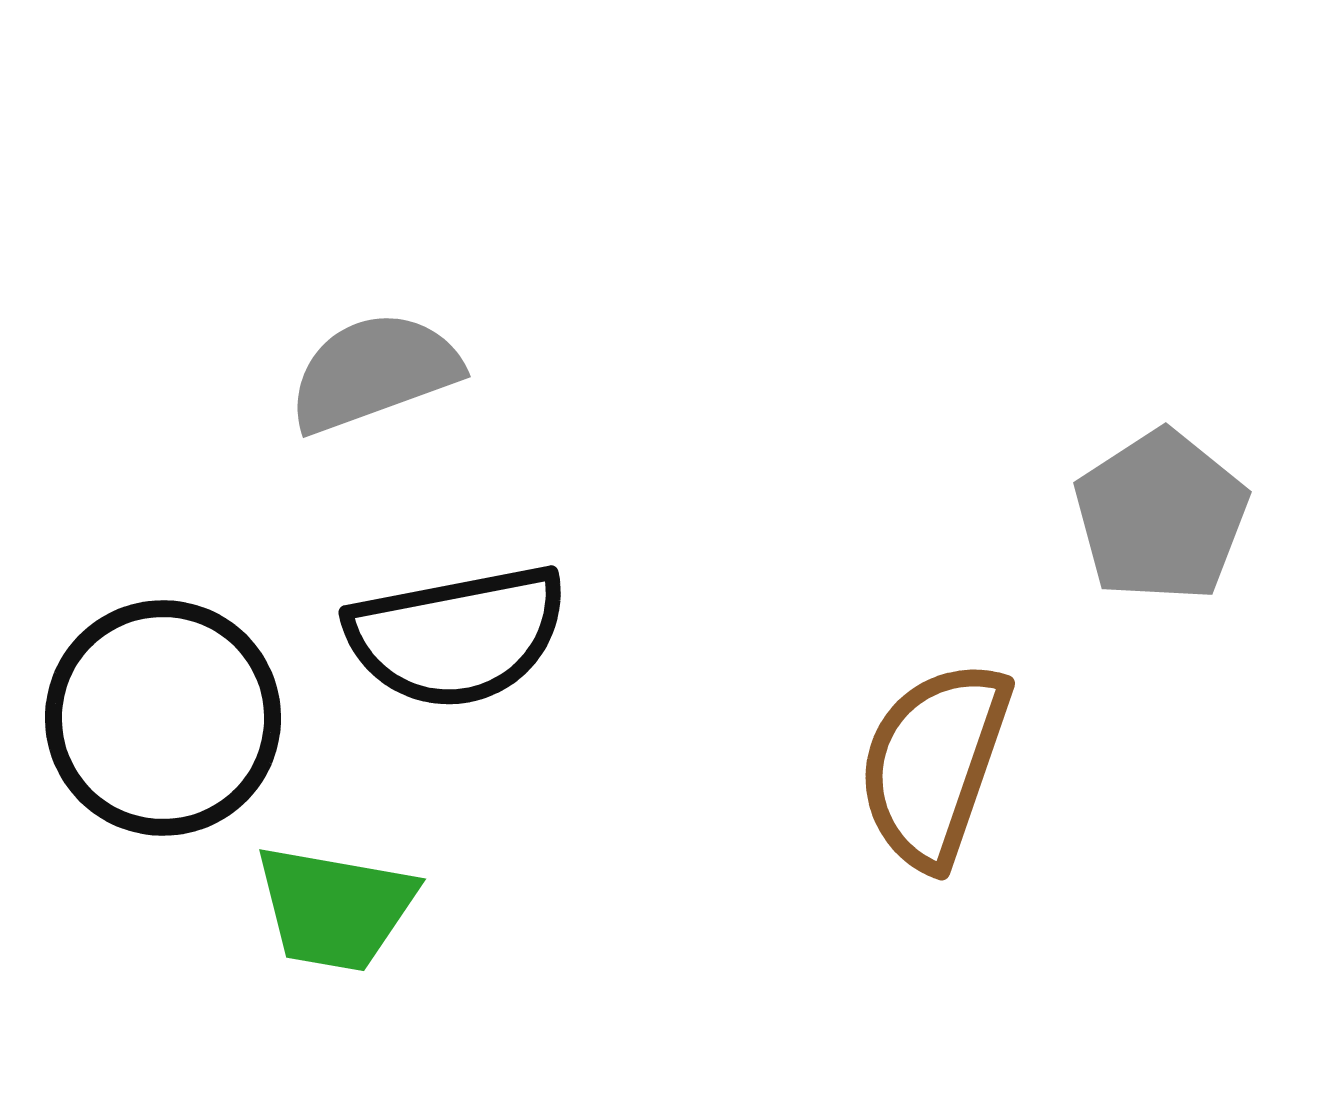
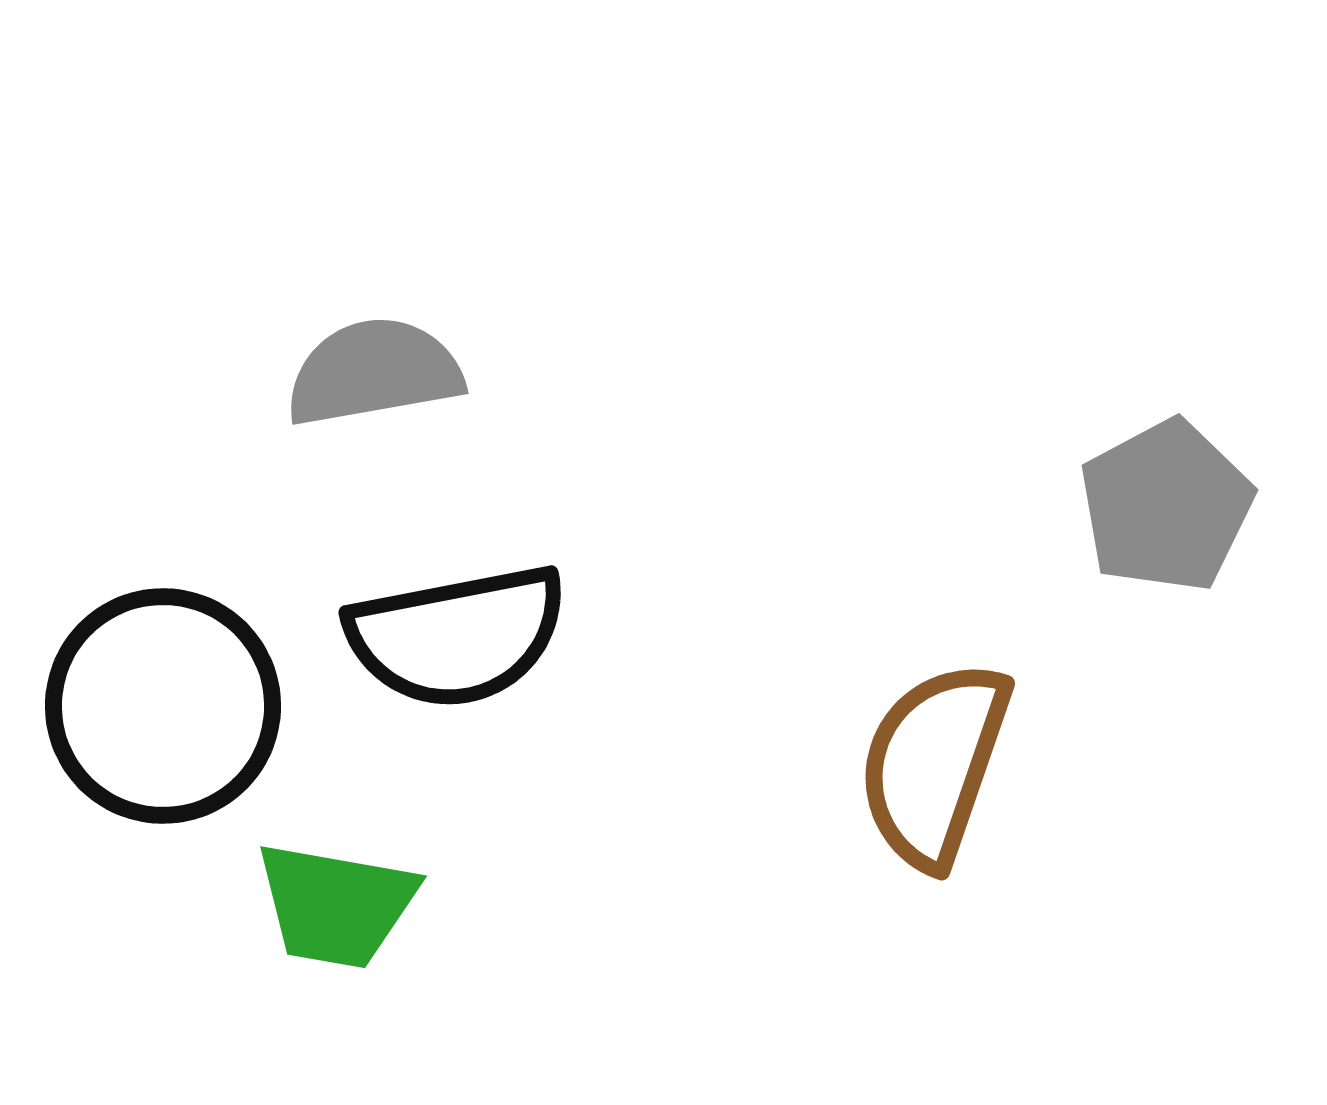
gray semicircle: rotated 10 degrees clockwise
gray pentagon: moved 5 px right, 10 px up; rotated 5 degrees clockwise
black circle: moved 12 px up
green trapezoid: moved 1 px right, 3 px up
